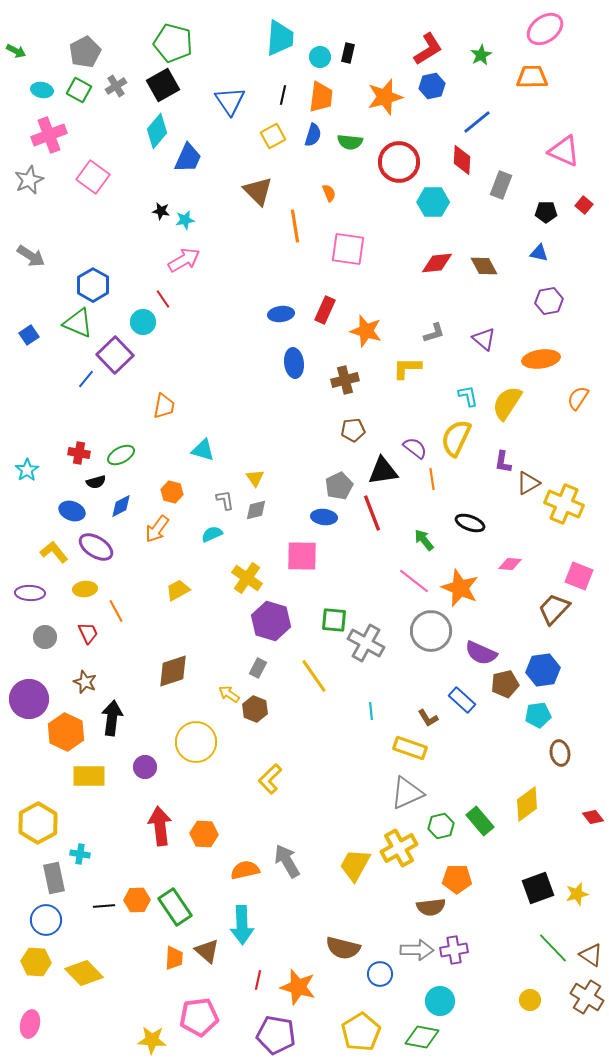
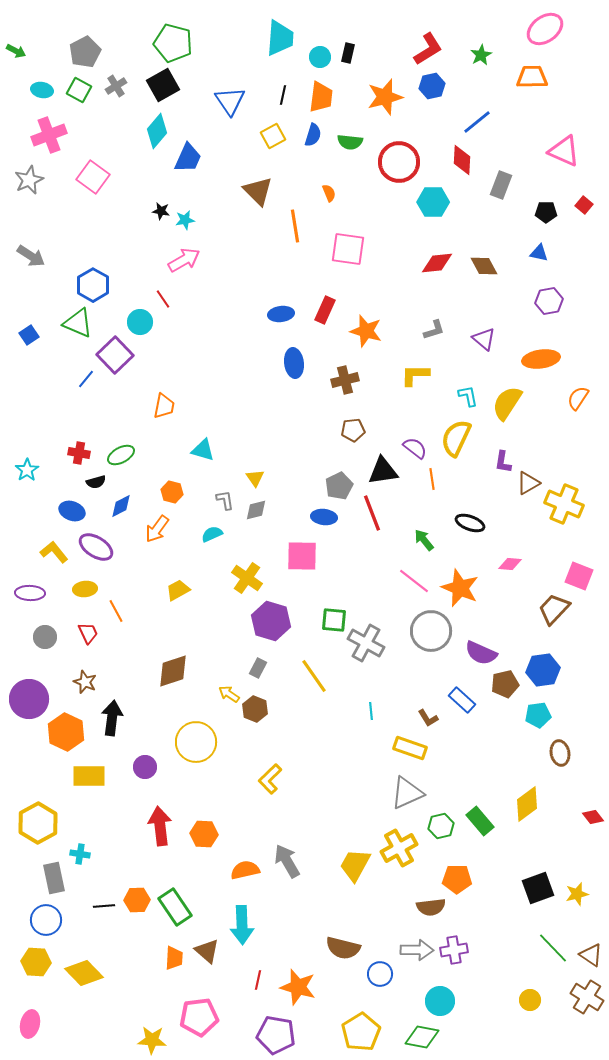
cyan circle at (143, 322): moved 3 px left
gray L-shape at (434, 333): moved 3 px up
yellow L-shape at (407, 368): moved 8 px right, 7 px down
